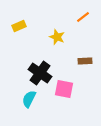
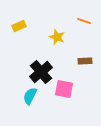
orange line: moved 1 px right, 4 px down; rotated 56 degrees clockwise
black cross: moved 1 px right, 1 px up; rotated 15 degrees clockwise
cyan semicircle: moved 1 px right, 3 px up
